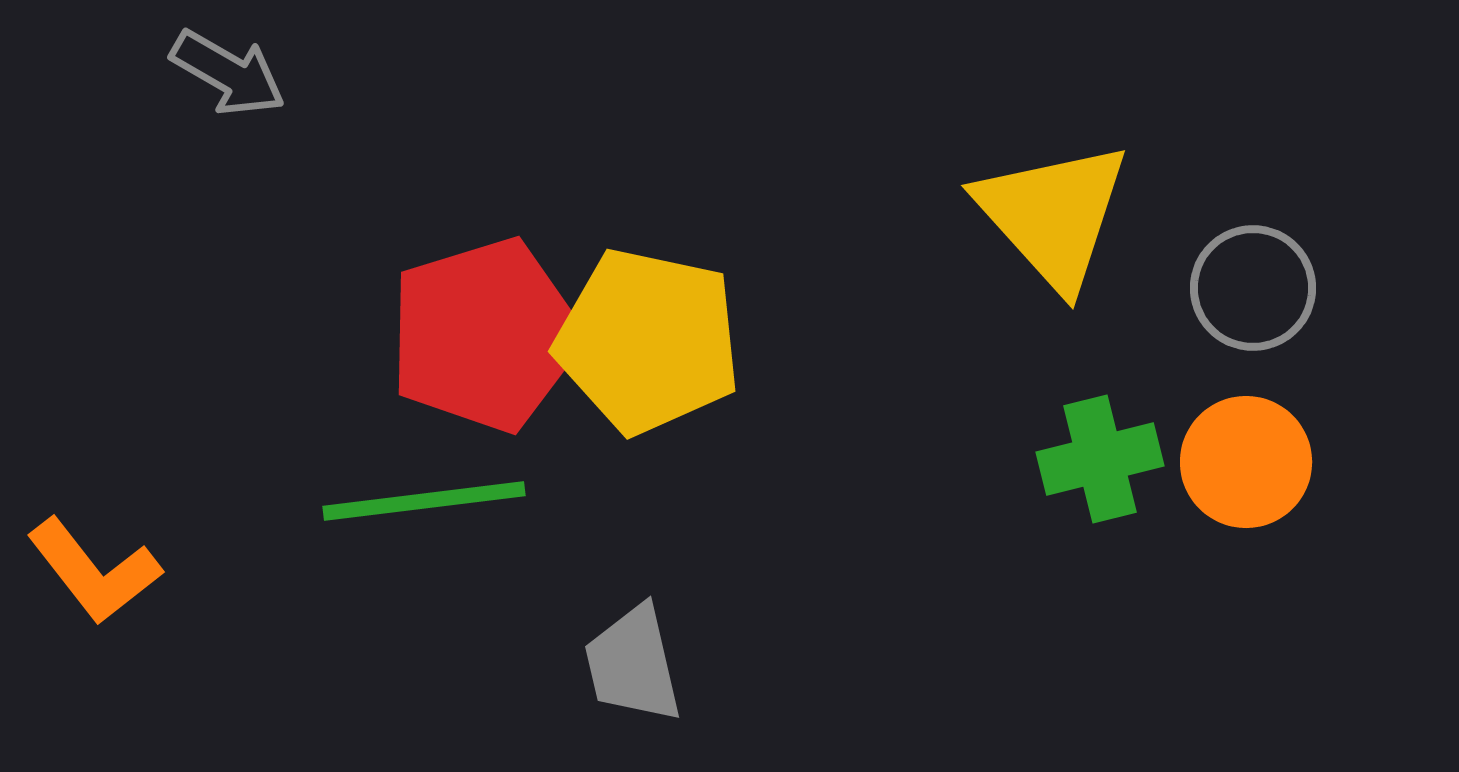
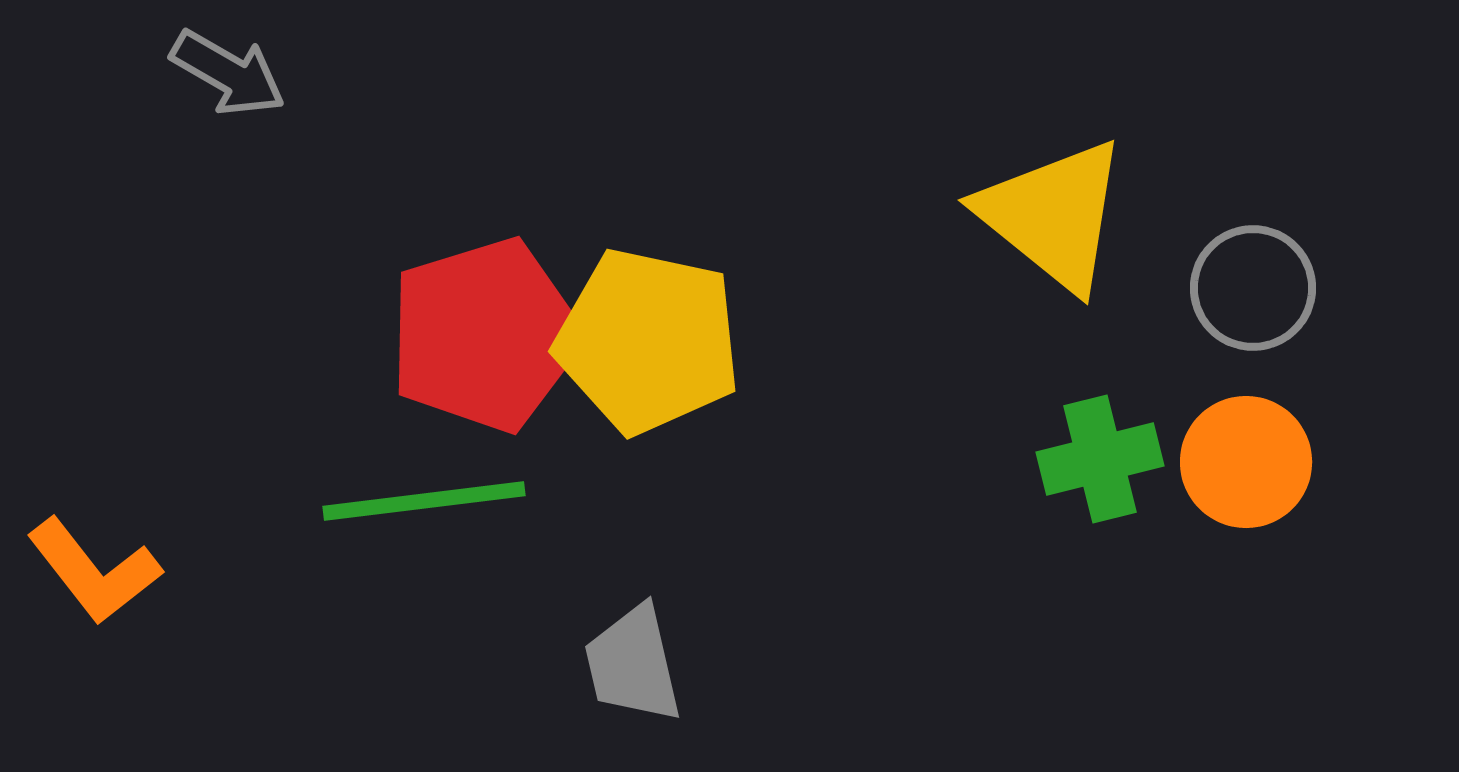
yellow triangle: rotated 9 degrees counterclockwise
